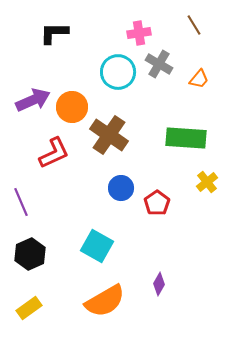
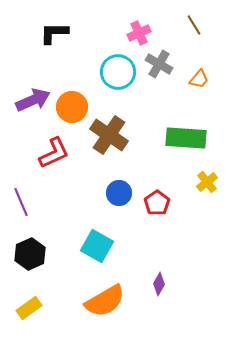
pink cross: rotated 15 degrees counterclockwise
blue circle: moved 2 px left, 5 px down
